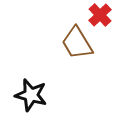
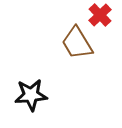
black star: rotated 20 degrees counterclockwise
